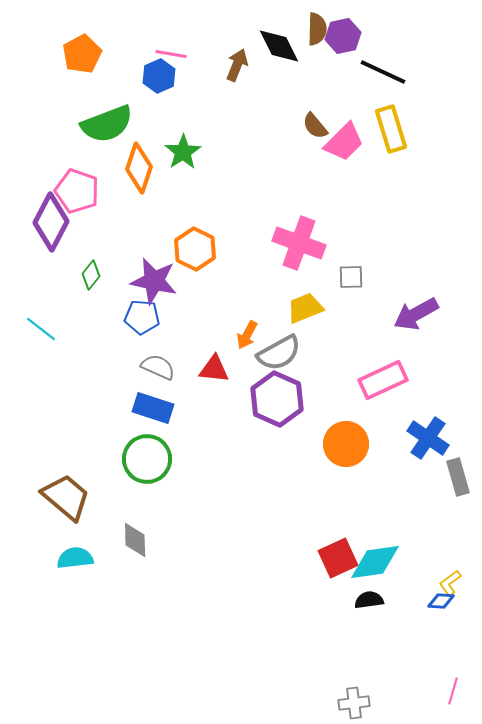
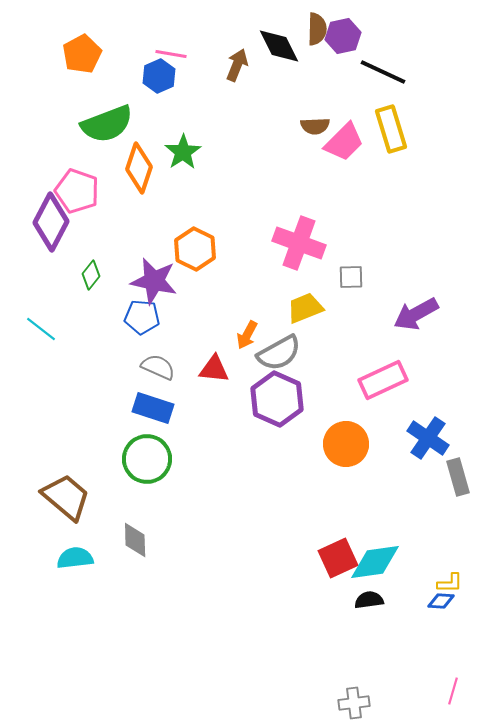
brown semicircle at (315, 126): rotated 52 degrees counterclockwise
yellow L-shape at (450, 583): rotated 144 degrees counterclockwise
